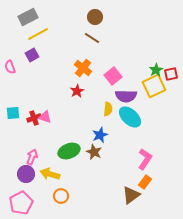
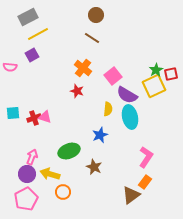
brown circle: moved 1 px right, 2 px up
pink semicircle: rotated 64 degrees counterclockwise
red star: rotated 24 degrees counterclockwise
purple semicircle: moved 1 px right, 1 px up; rotated 30 degrees clockwise
cyan ellipse: rotated 35 degrees clockwise
brown star: moved 15 px down
pink L-shape: moved 1 px right, 2 px up
purple circle: moved 1 px right
orange circle: moved 2 px right, 4 px up
pink pentagon: moved 5 px right, 4 px up
